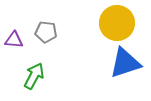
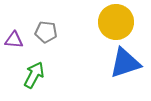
yellow circle: moved 1 px left, 1 px up
green arrow: moved 1 px up
